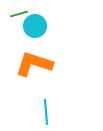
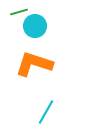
green line: moved 2 px up
cyan line: rotated 35 degrees clockwise
